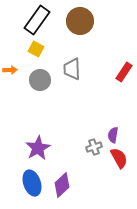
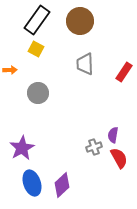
gray trapezoid: moved 13 px right, 5 px up
gray circle: moved 2 px left, 13 px down
purple star: moved 16 px left
